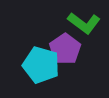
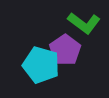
purple pentagon: moved 1 px down
